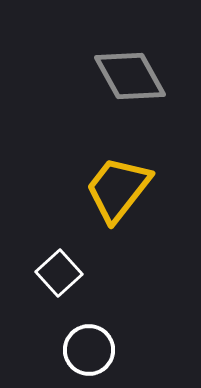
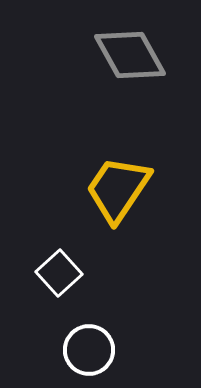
gray diamond: moved 21 px up
yellow trapezoid: rotated 4 degrees counterclockwise
